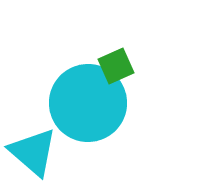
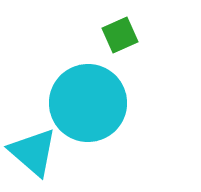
green square: moved 4 px right, 31 px up
